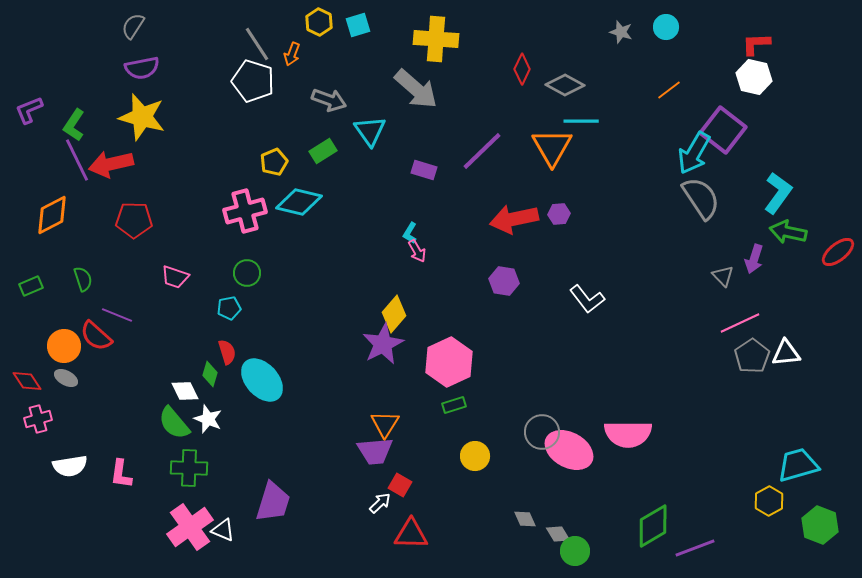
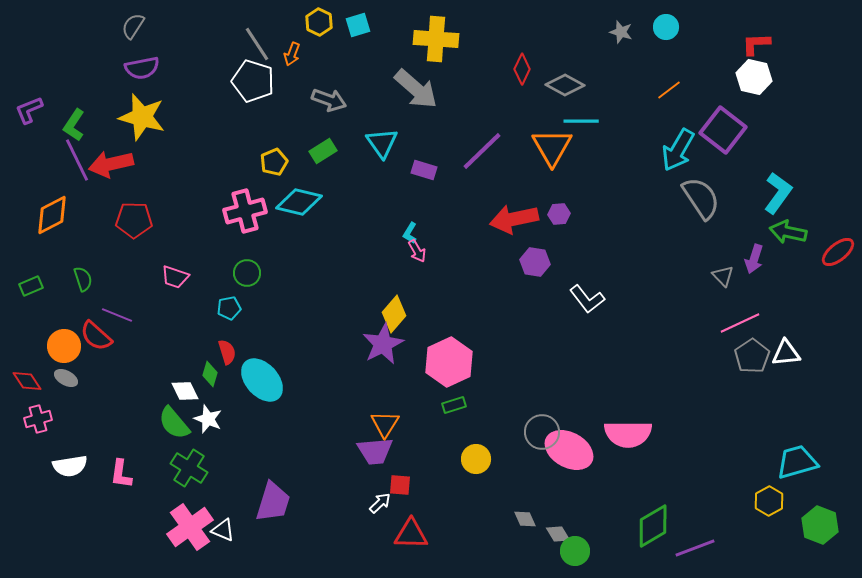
cyan triangle at (370, 131): moved 12 px right, 12 px down
cyan arrow at (694, 153): moved 16 px left, 3 px up
purple hexagon at (504, 281): moved 31 px right, 19 px up
yellow circle at (475, 456): moved 1 px right, 3 px down
cyan trapezoid at (798, 465): moved 1 px left, 3 px up
green cross at (189, 468): rotated 30 degrees clockwise
red square at (400, 485): rotated 25 degrees counterclockwise
